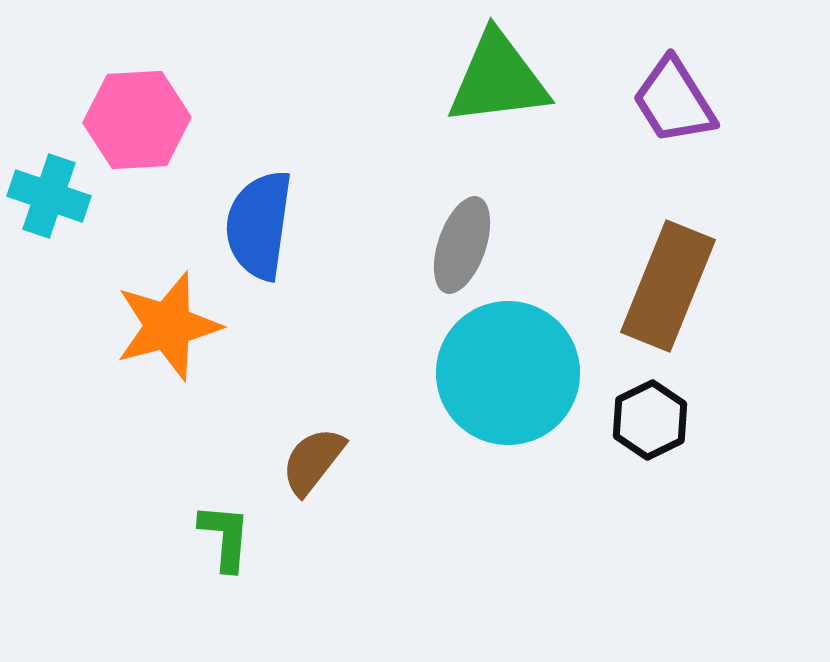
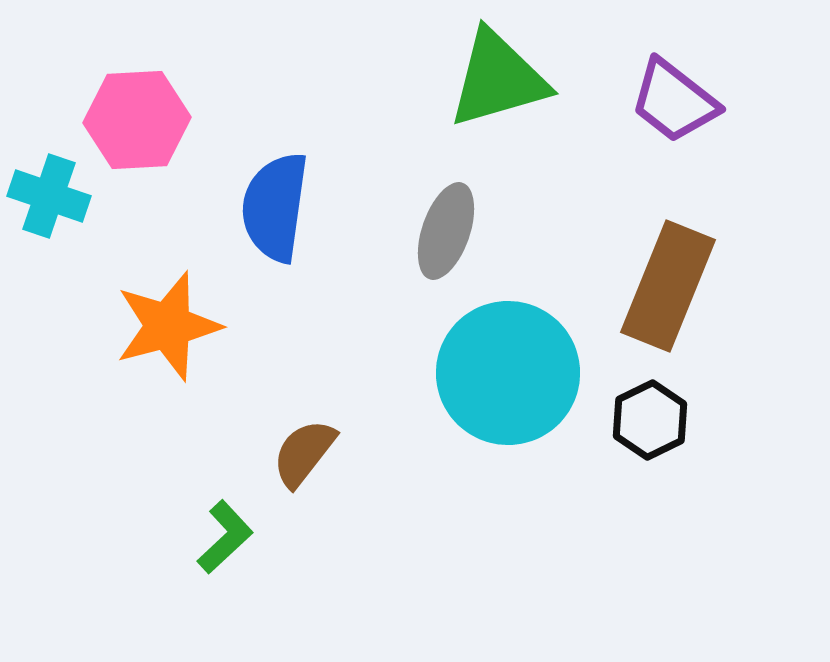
green triangle: rotated 9 degrees counterclockwise
purple trapezoid: rotated 20 degrees counterclockwise
blue semicircle: moved 16 px right, 18 px up
gray ellipse: moved 16 px left, 14 px up
brown semicircle: moved 9 px left, 8 px up
green L-shape: rotated 42 degrees clockwise
